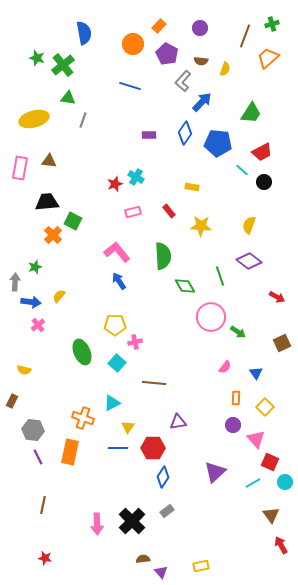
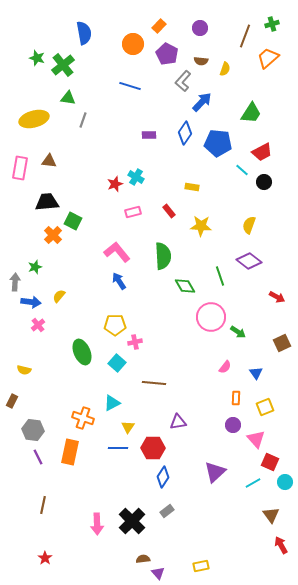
yellow square at (265, 407): rotated 24 degrees clockwise
red star at (45, 558): rotated 24 degrees clockwise
purple triangle at (161, 572): moved 3 px left, 1 px down
